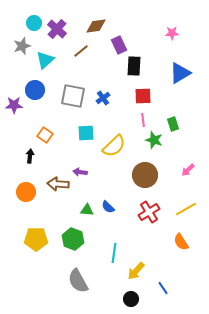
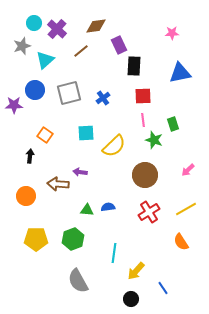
blue triangle: rotated 20 degrees clockwise
gray square: moved 4 px left, 3 px up; rotated 25 degrees counterclockwise
orange circle: moved 4 px down
blue semicircle: rotated 128 degrees clockwise
green hexagon: rotated 20 degrees clockwise
